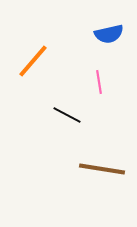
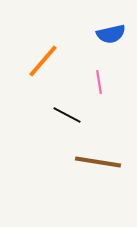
blue semicircle: moved 2 px right
orange line: moved 10 px right
brown line: moved 4 px left, 7 px up
